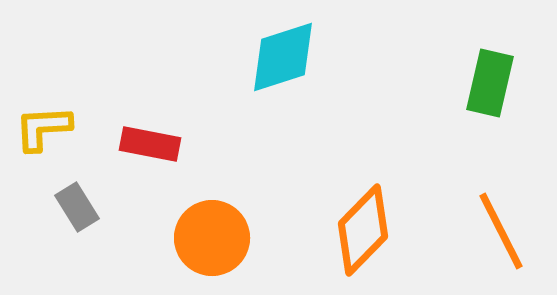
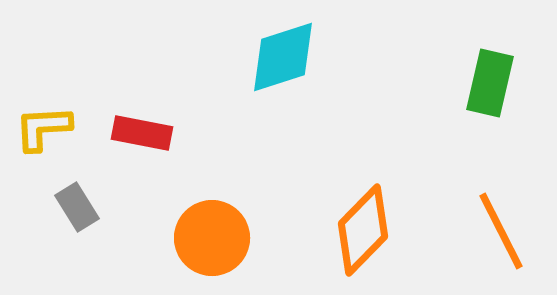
red rectangle: moved 8 px left, 11 px up
